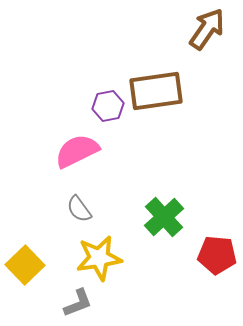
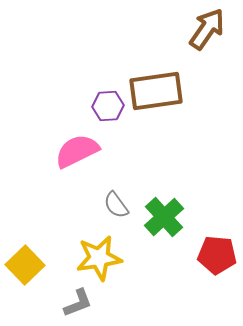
purple hexagon: rotated 8 degrees clockwise
gray semicircle: moved 37 px right, 4 px up
